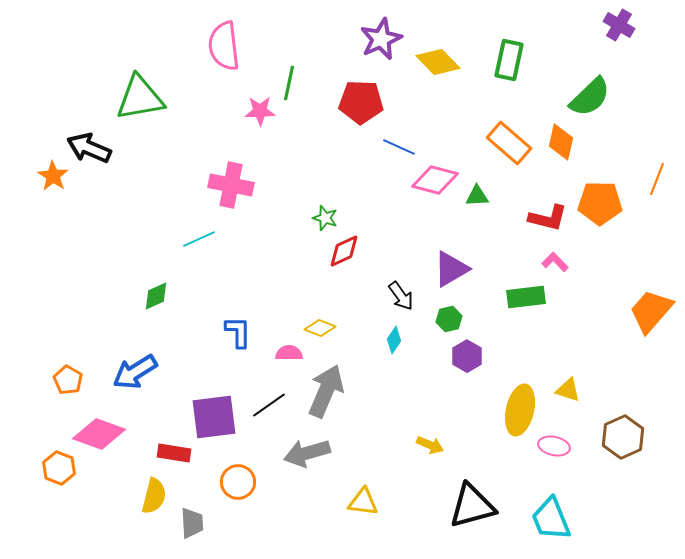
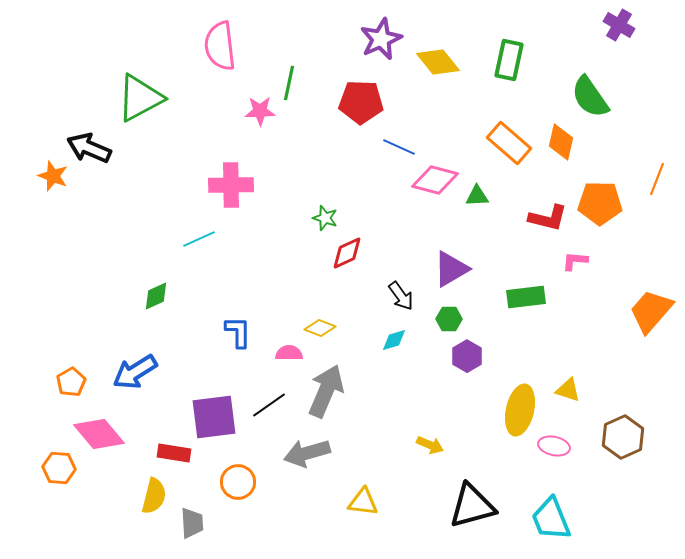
pink semicircle at (224, 46): moved 4 px left
yellow diamond at (438, 62): rotated 6 degrees clockwise
green semicircle at (590, 97): rotated 99 degrees clockwise
green triangle at (140, 98): rotated 18 degrees counterclockwise
orange star at (53, 176): rotated 12 degrees counterclockwise
pink cross at (231, 185): rotated 12 degrees counterclockwise
red diamond at (344, 251): moved 3 px right, 2 px down
pink L-shape at (555, 262): moved 20 px right, 1 px up; rotated 40 degrees counterclockwise
green hexagon at (449, 319): rotated 15 degrees clockwise
cyan diamond at (394, 340): rotated 40 degrees clockwise
orange pentagon at (68, 380): moved 3 px right, 2 px down; rotated 12 degrees clockwise
pink diamond at (99, 434): rotated 30 degrees clockwise
orange hexagon at (59, 468): rotated 16 degrees counterclockwise
